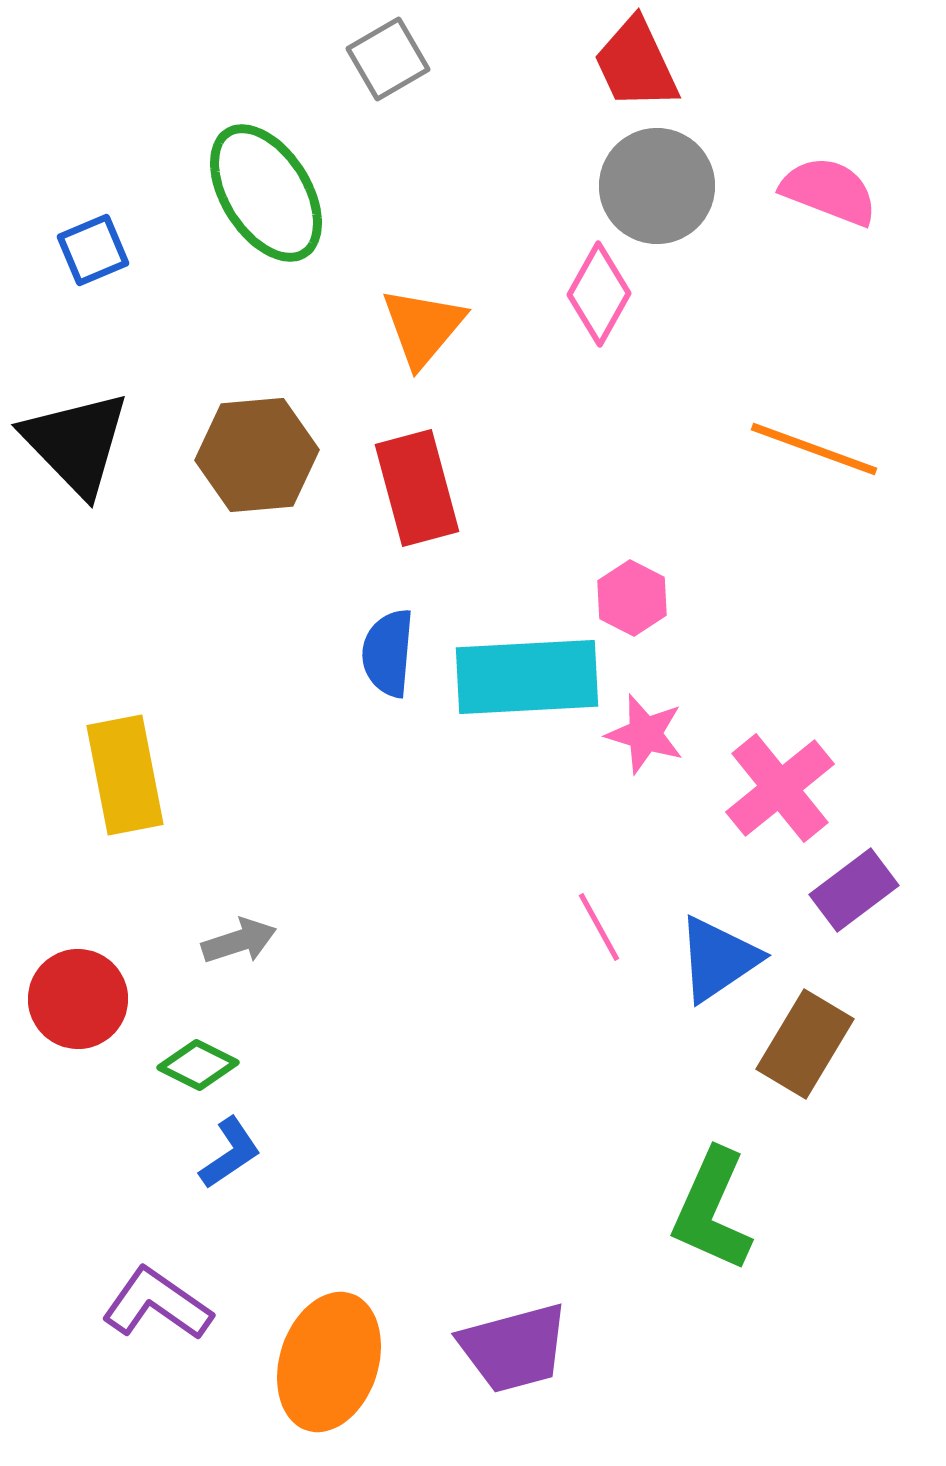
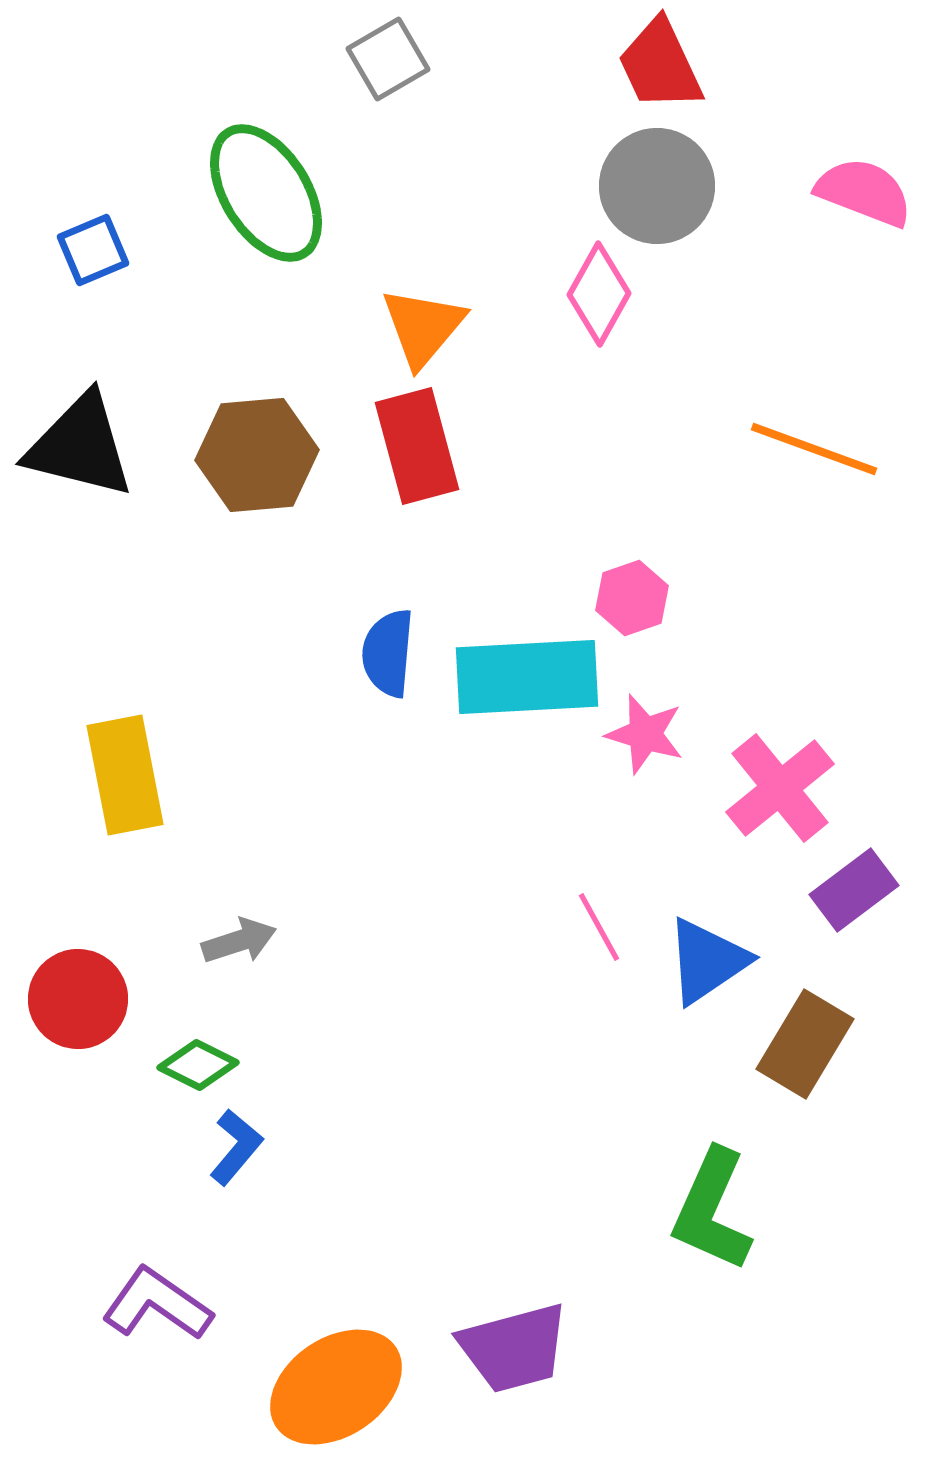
red trapezoid: moved 24 px right, 1 px down
pink semicircle: moved 35 px right, 1 px down
black triangle: moved 4 px right, 3 px down; rotated 32 degrees counterclockwise
red rectangle: moved 42 px up
pink hexagon: rotated 14 degrees clockwise
blue triangle: moved 11 px left, 2 px down
blue L-shape: moved 6 px right, 6 px up; rotated 16 degrees counterclockwise
orange ellipse: moved 7 px right, 25 px down; rotated 38 degrees clockwise
